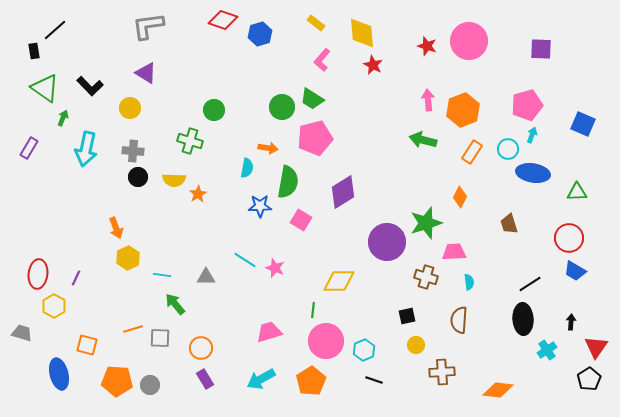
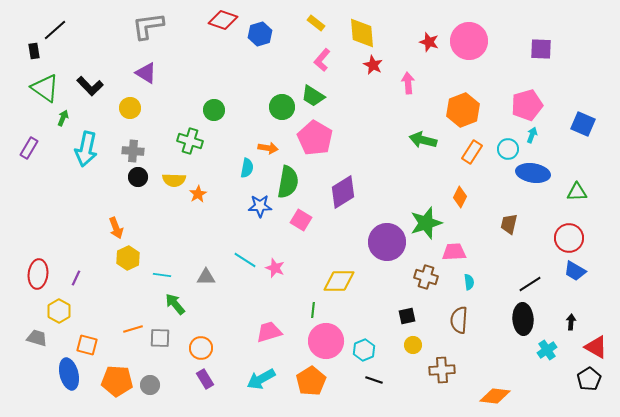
red star at (427, 46): moved 2 px right, 4 px up
green trapezoid at (312, 99): moved 1 px right, 3 px up
pink arrow at (428, 100): moved 20 px left, 17 px up
pink pentagon at (315, 138): rotated 28 degrees counterclockwise
brown trapezoid at (509, 224): rotated 30 degrees clockwise
yellow hexagon at (54, 306): moved 5 px right, 5 px down
gray trapezoid at (22, 333): moved 15 px right, 5 px down
yellow circle at (416, 345): moved 3 px left
red triangle at (596, 347): rotated 35 degrees counterclockwise
brown cross at (442, 372): moved 2 px up
blue ellipse at (59, 374): moved 10 px right
orange diamond at (498, 390): moved 3 px left, 6 px down
